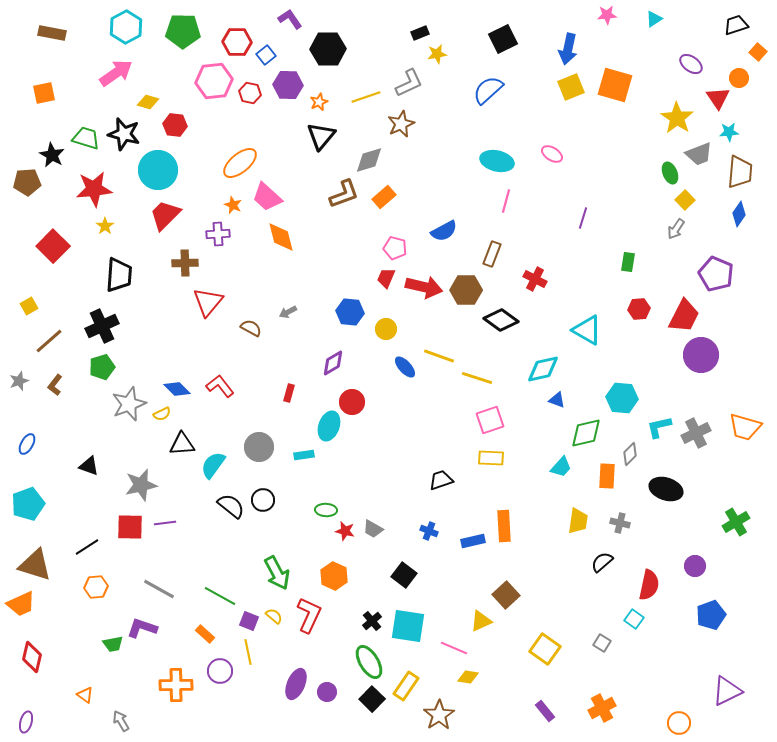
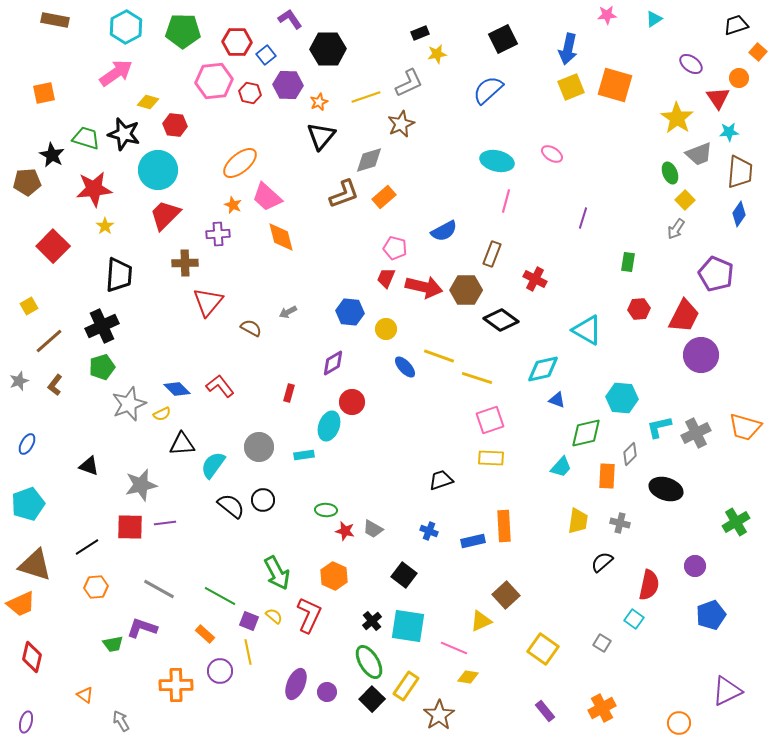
brown rectangle at (52, 33): moved 3 px right, 13 px up
yellow square at (545, 649): moved 2 px left
